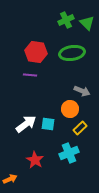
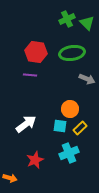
green cross: moved 1 px right, 1 px up
gray arrow: moved 5 px right, 12 px up
cyan square: moved 12 px right, 2 px down
red star: rotated 18 degrees clockwise
orange arrow: moved 1 px up; rotated 40 degrees clockwise
